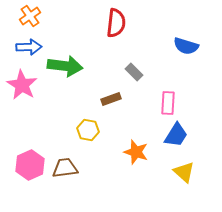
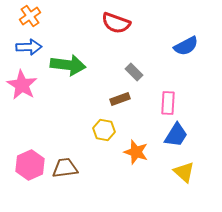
red semicircle: rotated 104 degrees clockwise
blue semicircle: rotated 45 degrees counterclockwise
green arrow: moved 3 px right, 1 px up
brown rectangle: moved 9 px right
yellow hexagon: moved 16 px right
